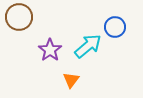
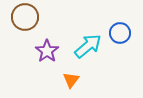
brown circle: moved 6 px right
blue circle: moved 5 px right, 6 px down
purple star: moved 3 px left, 1 px down
